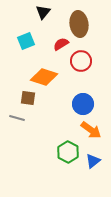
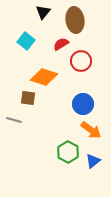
brown ellipse: moved 4 px left, 4 px up
cyan square: rotated 30 degrees counterclockwise
gray line: moved 3 px left, 2 px down
